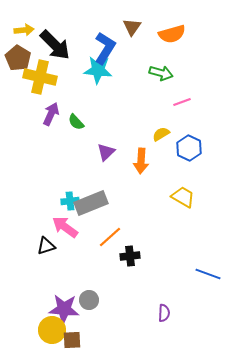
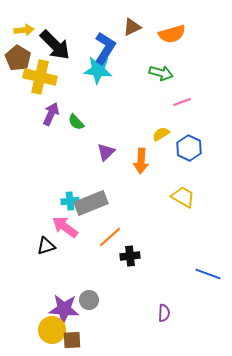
brown triangle: rotated 30 degrees clockwise
